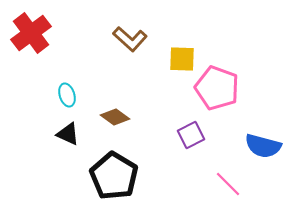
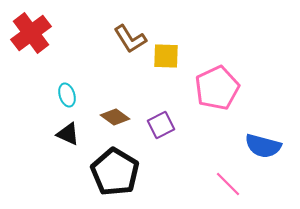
brown L-shape: rotated 16 degrees clockwise
yellow square: moved 16 px left, 3 px up
pink pentagon: rotated 27 degrees clockwise
purple square: moved 30 px left, 10 px up
black pentagon: moved 1 px right, 4 px up
